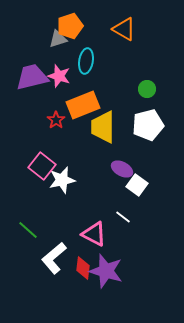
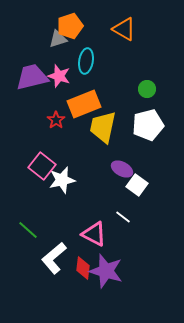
orange rectangle: moved 1 px right, 1 px up
yellow trapezoid: rotated 12 degrees clockwise
